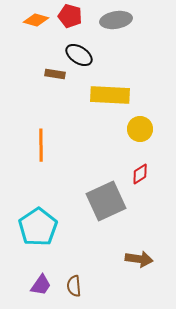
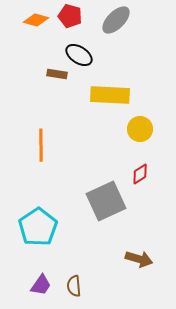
gray ellipse: rotated 36 degrees counterclockwise
brown rectangle: moved 2 px right
brown arrow: rotated 8 degrees clockwise
